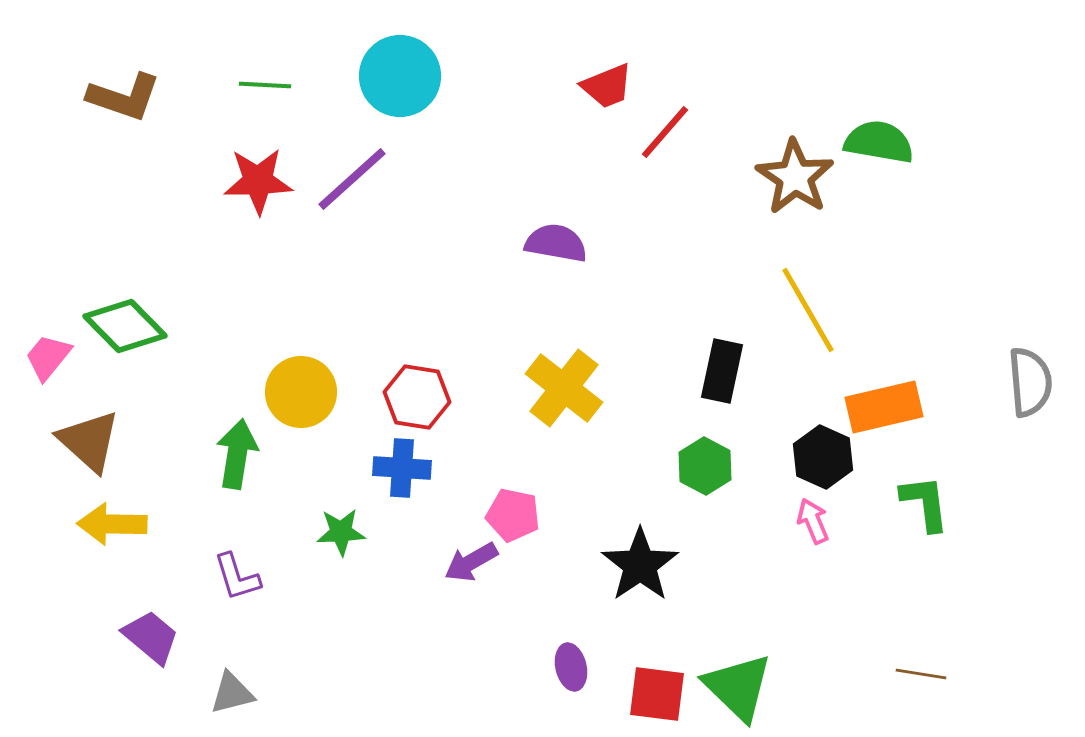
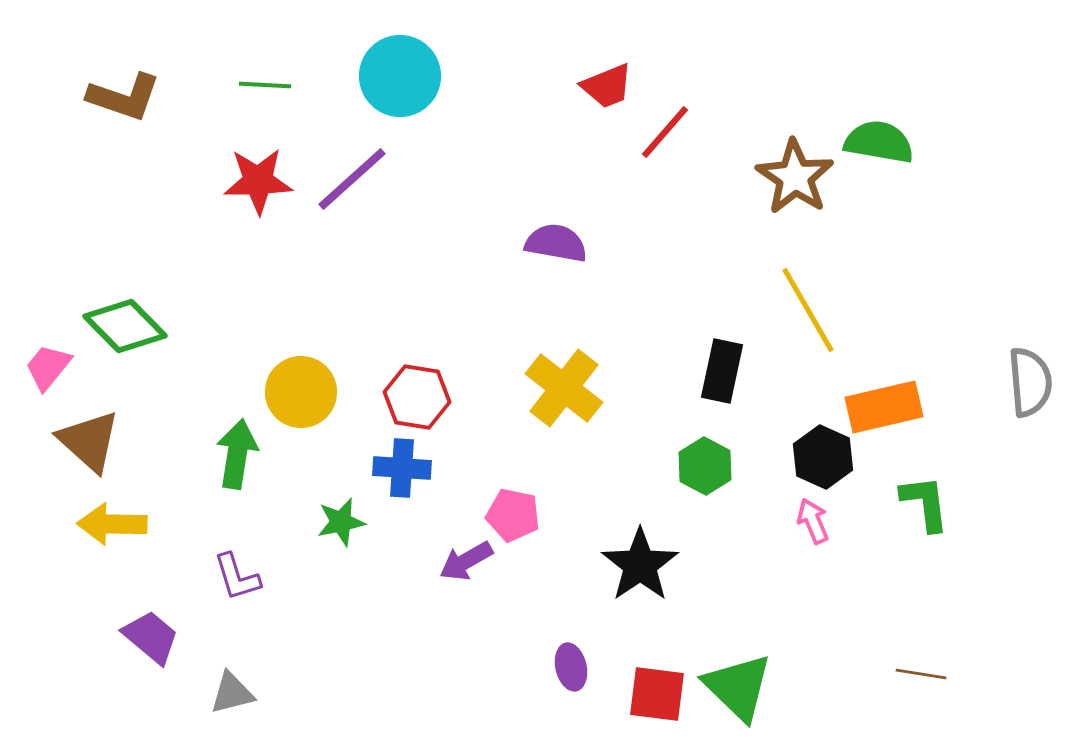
pink trapezoid: moved 10 px down
green star: moved 10 px up; rotated 9 degrees counterclockwise
purple arrow: moved 5 px left, 1 px up
